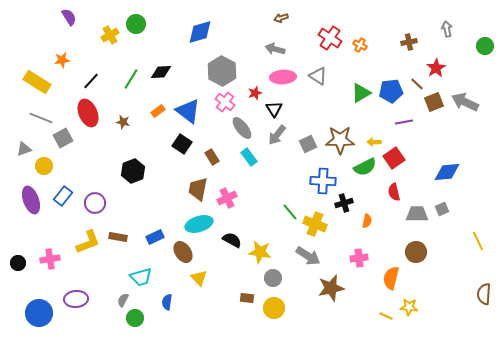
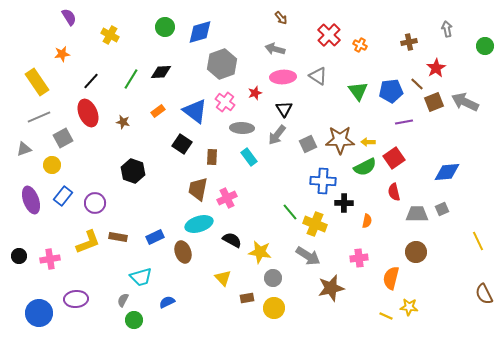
brown arrow at (281, 18): rotated 112 degrees counterclockwise
green circle at (136, 24): moved 29 px right, 3 px down
yellow cross at (110, 35): rotated 30 degrees counterclockwise
red cross at (330, 38): moved 1 px left, 3 px up; rotated 10 degrees clockwise
orange star at (62, 60): moved 6 px up
gray hexagon at (222, 71): moved 7 px up; rotated 12 degrees clockwise
yellow rectangle at (37, 82): rotated 24 degrees clockwise
green triangle at (361, 93): moved 3 px left, 2 px up; rotated 35 degrees counterclockwise
black triangle at (274, 109): moved 10 px right
blue triangle at (188, 111): moved 7 px right
gray line at (41, 118): moved 2 px left, 1 px up; rotated 45 degrees counterclockwise
gray ellipse at (242, 128): rotated 50 degrees counterclockwise
yellow arrow at (374, 142): moved 6 px left
brown rectangle at (212, 157): rotated 35 degrees clockwise
yellow circle at (44, 166): moved 8 px right, 1 px up
black hexagon at (133, 171): rotated 20 degrees counterclockwise
black cross at (344, 203): rotated 18 degrees clockwise
brown ellipse at (183, 252): rotated 15 degrees clockwise
black circle at (18, 263): moved 1 px right, 7 px up
yellow triangle at (199, 278): moved 24 px right
brown semicircle at (484, 294): rotated 30 degrees counterclockwise
brown rectangle at (247, 298): rotated 16 degrees counterclockwise
blue semicircle at (167, 302): rotated 56 degrees clockwise
green circle at (135, 318): moved 1 px left, 2 px down
